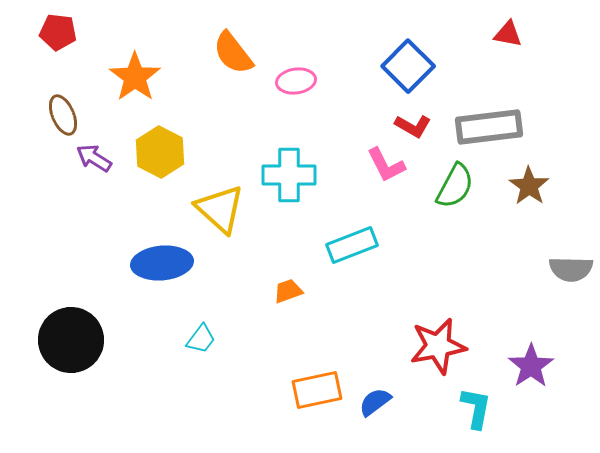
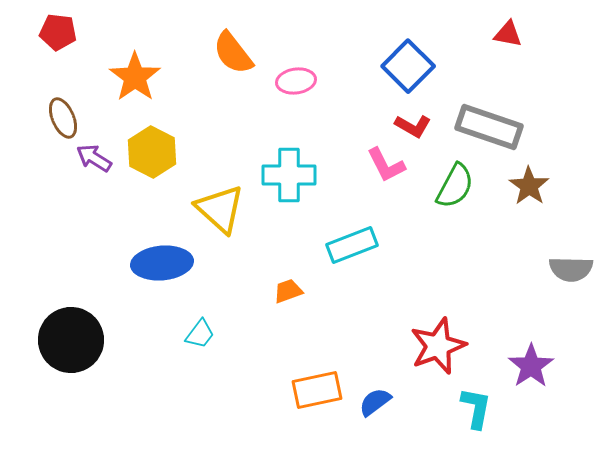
brown ellipse: moved 3 px down
gray rectangle: rotated 26 degrees clockwise
yellow hexagon: moved 8 px left
cyan trapezoid: moved 1 px left, 5 px up
red star: rotated 10 degrees counterclockwise
